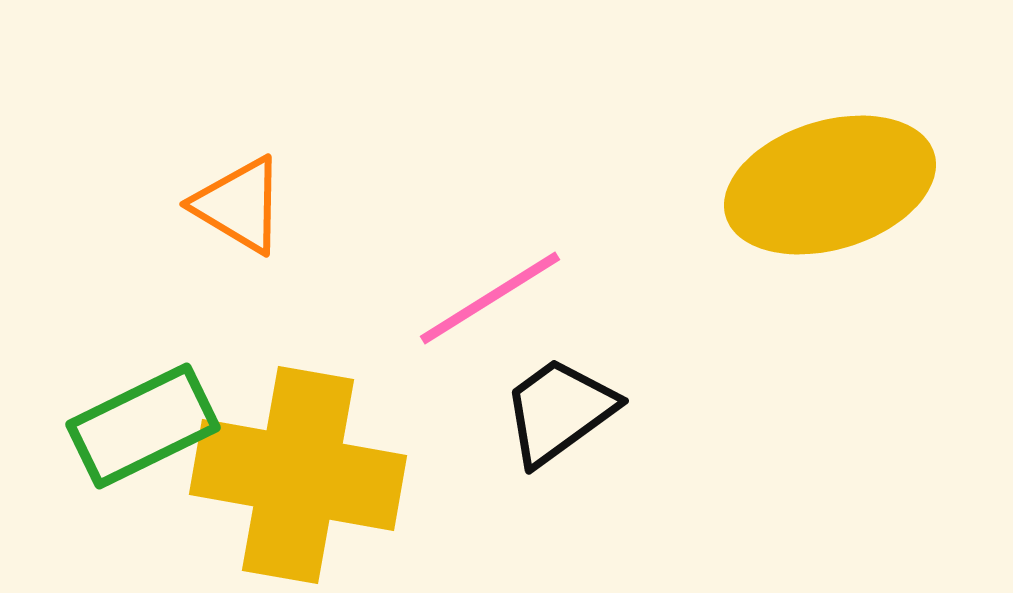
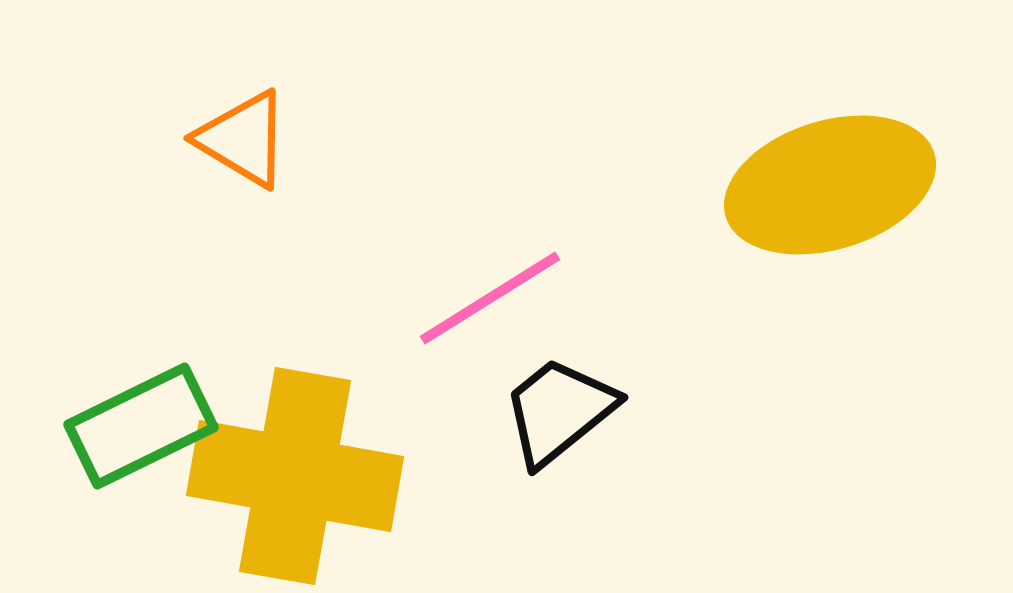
orange triangle: moved 4 px right, 66 px up
black trapezoid: rotated 3 degrees counterclockwise
green rectangle: moved 2 px left
yellow cross: moved 3 px left, 1 px down
